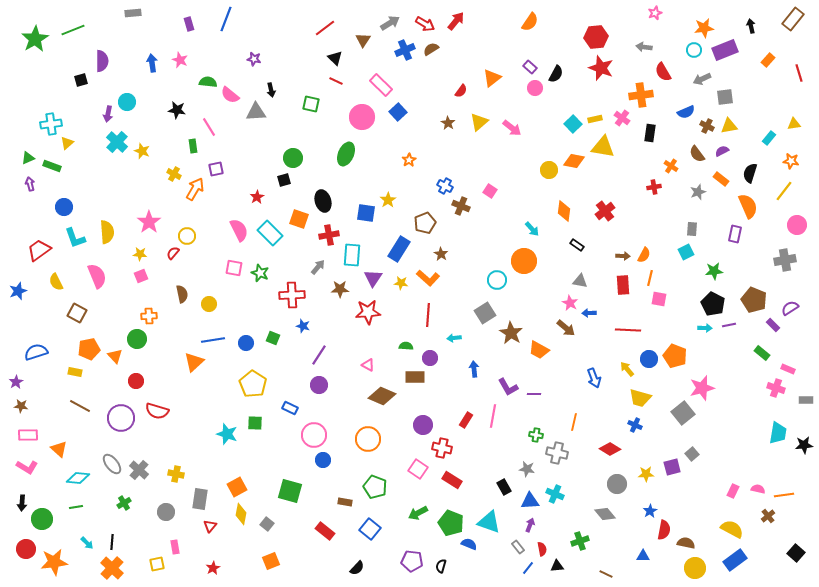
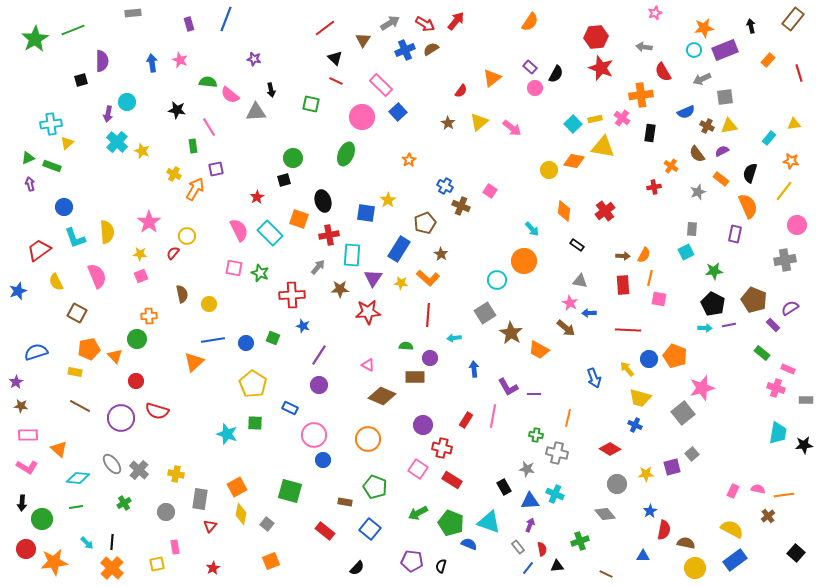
orange line at (574, 422): moved 6 px left, 4 px up
